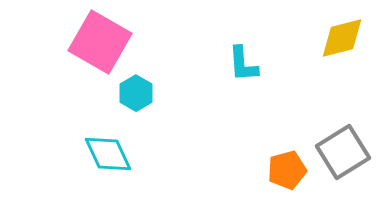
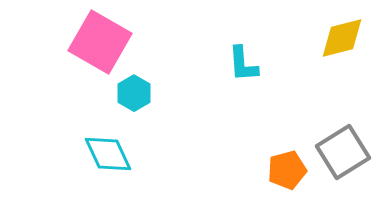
cyan hexagon: moved 2 px left
